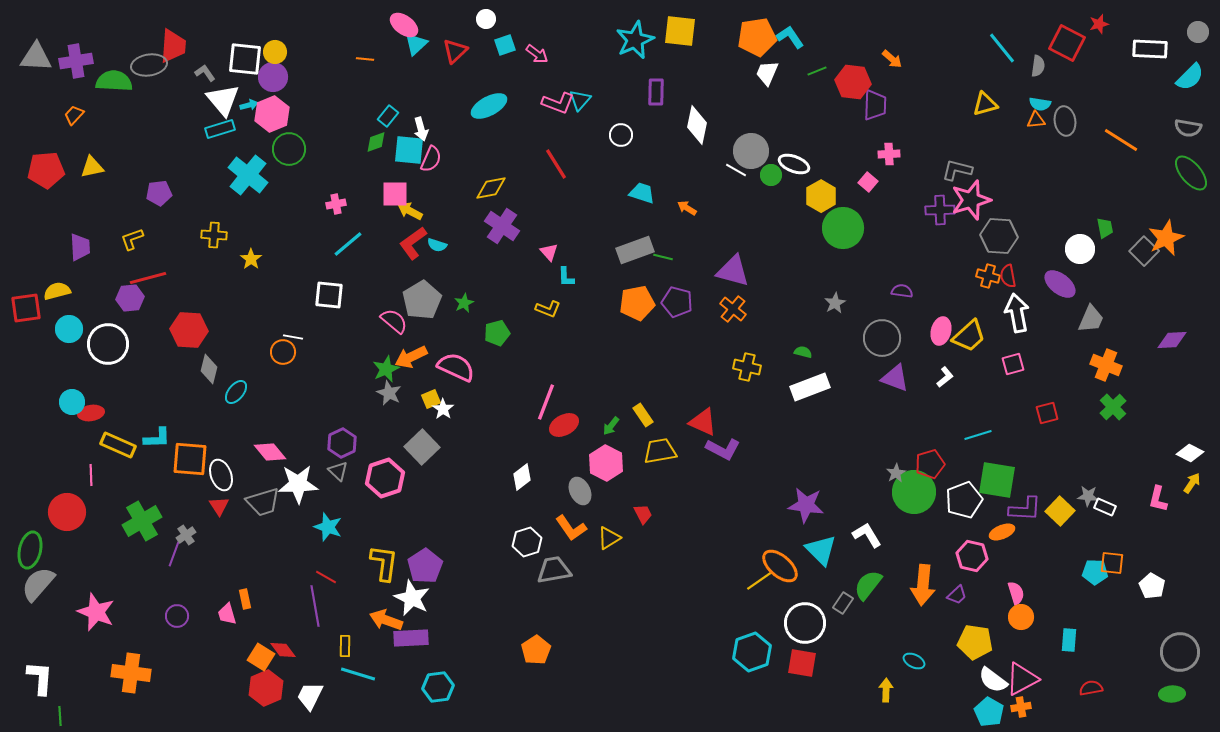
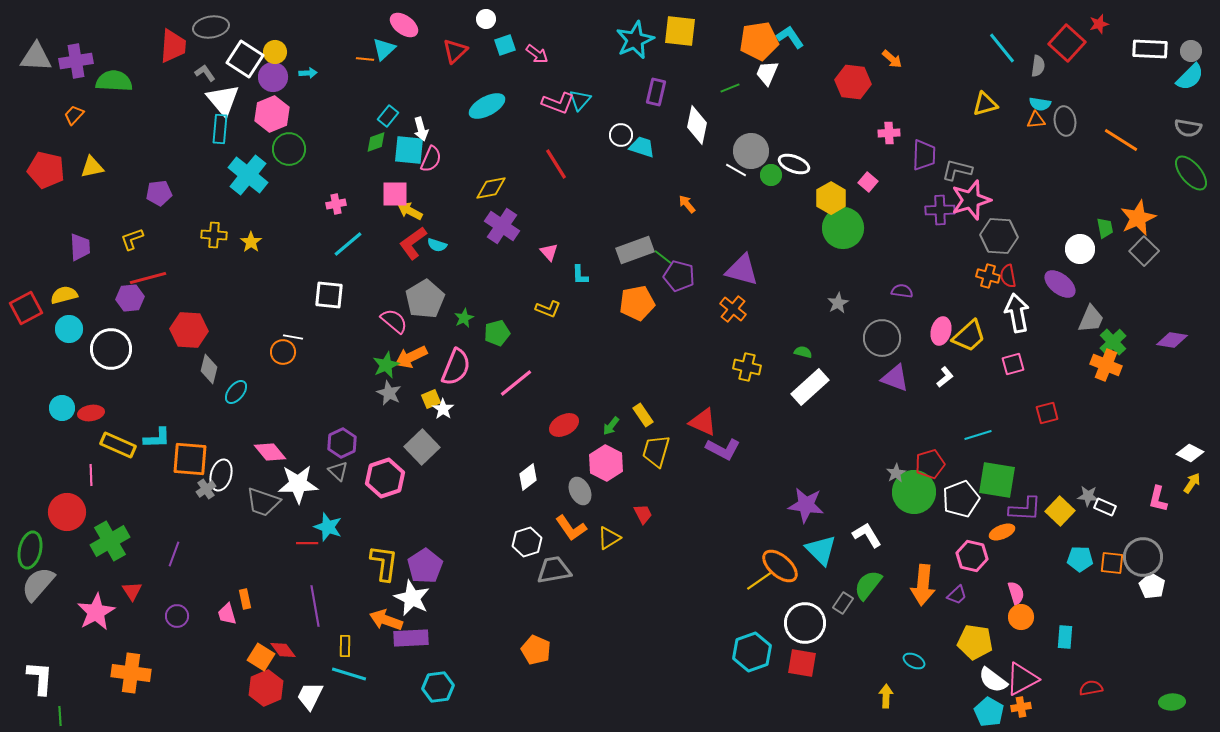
gray circle at (1198, 32): moved 7 px left, 19 px down
orange pentagon at (757, 37): moved 2 px right, 4 px down
red square at (1067, 43): rotated 15 degrees clockwise
cyan triangle at (416, 44): moved 32 px left, 5 px down
white square at (245, 59): rotated 27 degrees clockwise
gray ellipse at (149, 65): moved 62 px right, 38 px up
green line at (817, 71): moved 87 px left, 17 px down
purple rectangle at (656, 92): rotated 12 degrees clockwise
cyan arrow at (249, 105): moved 59 px right, 32 px up; rotated 12 degrees clockwise
purple trapezoid at (875, 105): moved 49 px right, 50 px down
cyan ellipse at (489, 106): moved 2 px left
cyan rectangle at (220, 129): rotated 68 degrees counterclockwise
pink cross at (889, 154): moved 21 px up
red pentagon at (46, 170): rotated 18 degrees clockwise
cyan trapezoid at (642, 193): moved 46 px up
yellow hexagon at (821, 196): moved 10 px right, 2 px down
orange arrow at (687, 208): moved 4 px up; rotated 18 degrees clockwise
orange star at (1166, 238): moved 28 px left, 20 px up
green line at (663, 257): rotated 24 degrees clockwise
yellow star at (251, 259): moved 17 px up
purple triangle at (733, 271): moved 9 px right, 1 px up
cyan L-shape at (566, 277): moved 14 px right, 2 px up
yellow semicircle at (57, 291): moved 7 px right, 4 px down
gray pentagon at (422, 300): moved 3 px right, 1 px up
purple pentagon at (677, 302): moved 2 px right, 26 px up
green star at (464, 303): moved 15 px down
gray star at (835, 303): moved 3 px right
red square at (26, 308): rotated 20 degrees counterclockwise
purple diamond at (1172, 340): rotated 12 degrees clockwise
white circle at (108, 344): moved 3 px right, 5 px down
pink semicircle at (456, 367): rotated 87 degrees clockwise
green star at (386, 369): moved 4 px up
white rectangle at (810, 387): rotated 21 degrees counterclockwise
cyan circle at (72, 402): moved 10 px left, 6 px down
pink line at (546, 402): moved 30 px left, 19 px up; rotated 30 degrees clockwise
green cross at (1113, 407): moved 65 px up
yellow trapezoid at (660, 451): moved 4 px left; rotated 64 degrees counterclockwise
white ellipse at (221, 475): rotated 36 degrees clockwise
white diamond at (522, 477): moved 6 px right
white pentagon at (964, 500): moved 3 px left, 1 px up
gray trapezoid at (263, 502): rotated 36 degrees clockwise
red triangle at (219, 506): moved 87 px left, 85 px down
green cross at (142, 521): moved 32 px left, 20 px down
gray cross at (186, 535): moved 20 px right, 46 px up
cyan pentagon at (1095, 572): moved 15 px left, 13 px up
red line at (326, 577): moved 19 px left, 34 px up; rotated 30 degrees counterclockwise
pink star at (96, 612): rotated 21 degrees clockwise
cyan rectangle at (1069, 640): moved 4 px left, 3 px up
orange pentagon at (536, 650): rotated 16 degrees counterclockwise
gray circle at (1180, 652): moved 37 px left, 95 px up
cyan line at (358, 674): moved 9 px left
yellow arrow at (886, 690): moved 6 px down
green ellipse at (1172, 694): moved 8 px down
